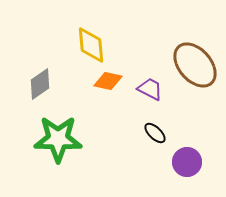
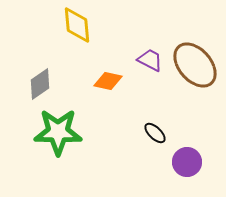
yellow diamond: moved 14 px left, 20 px up
purple trapezoid: moved 29 px up
green star: moved 7 px up
